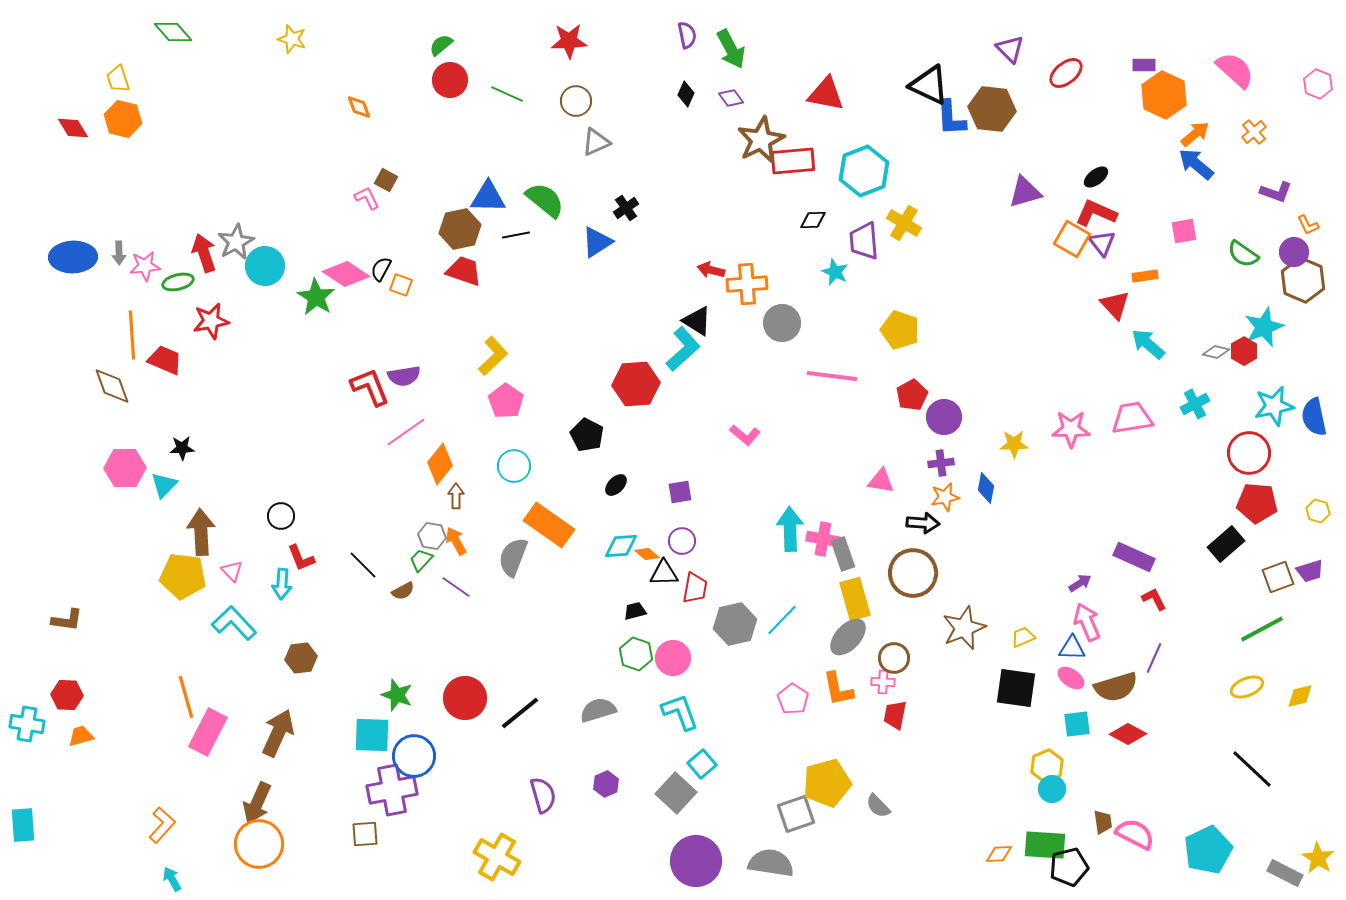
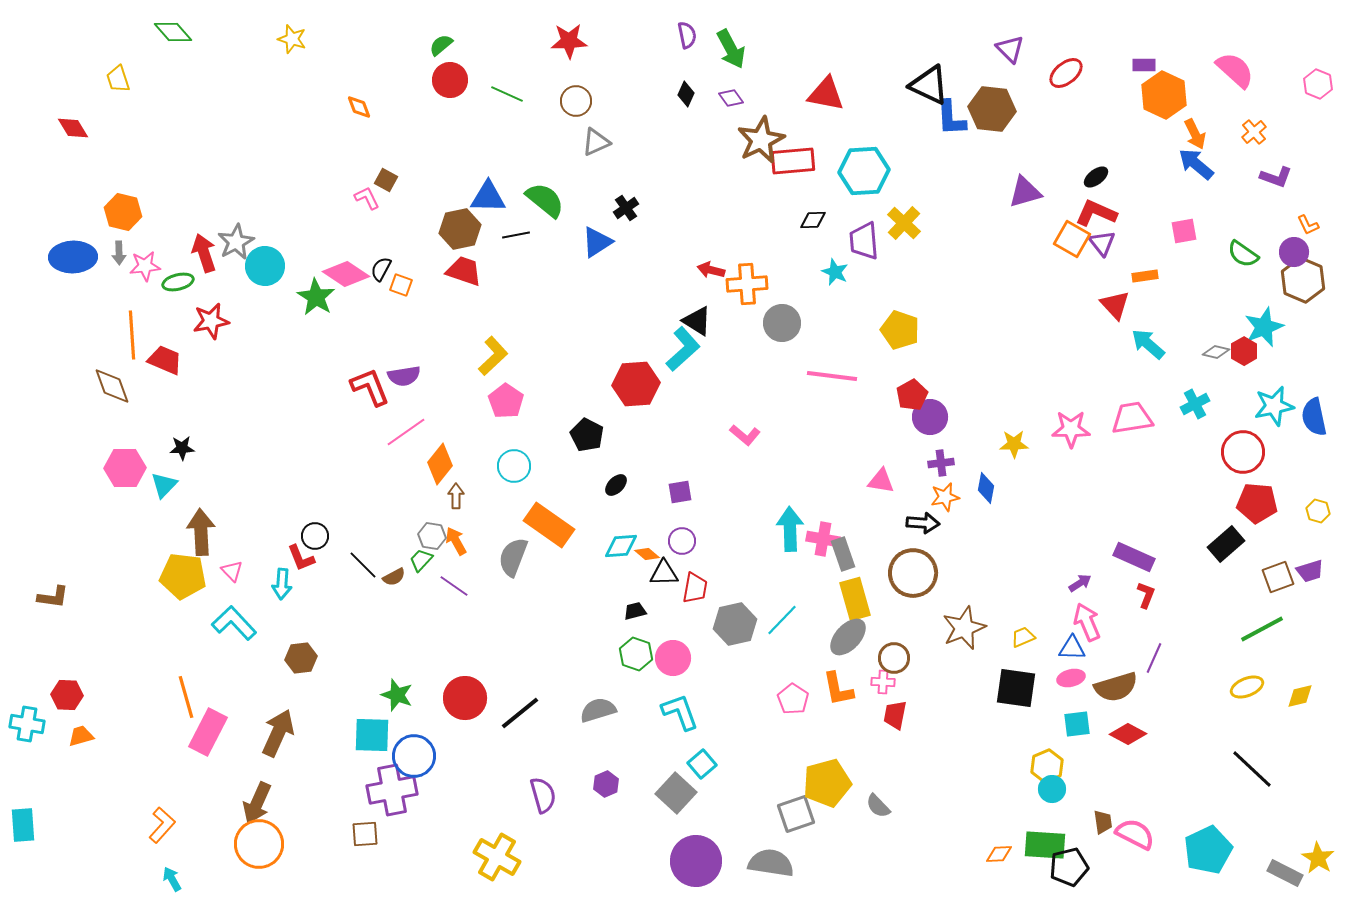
orange hexagon at (123, 119): moved 93 px down
orange arrow at (1195, 134): rotated 104 degrees clockwise
cyan hexagon at (864, 171): rotated 18 degrees clockwise
purple L-shape at (1276, 192): moved 15 px up
yellow cross at (904, 223): rotated 12 degrees clockwise
purple circle at (944, 417): moved 14 px left
red circle at (1249, 453): moved 6 px left, 1 px up
black circle at (281, 516): moved 34 px right, 20 px down
purple line at (456, 587): moved 2 px left, 1 px up
brown semicircle at (403, 591): moved 9 px left, 14 px up
red L-shape at (1154, 599): moved 8 px left, 4 px up; rotated 48 degrees clockwise
brown L-shape at (67, 620): moved 14 px left, 23 px up
pink ellipse at (1071, 678): rotated 48 degrees counterclockwise
